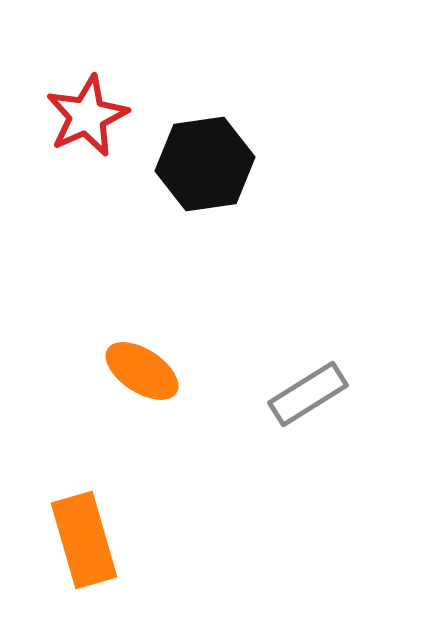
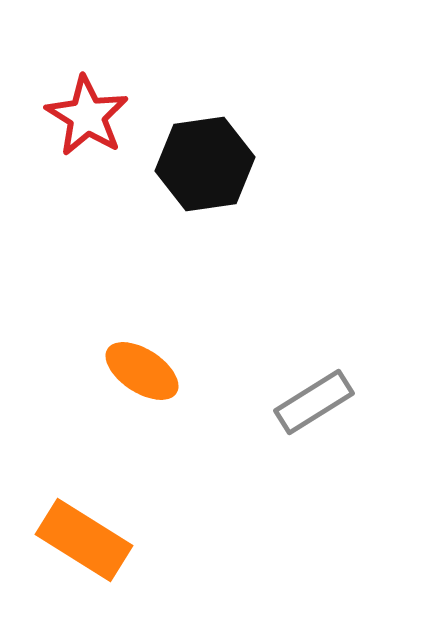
red star: rotated 16 degrees counterclockwise
gray rectangle: moved 6 px right, 8 px down
orange rectangle: rotated 42 degrees counterclockwise
